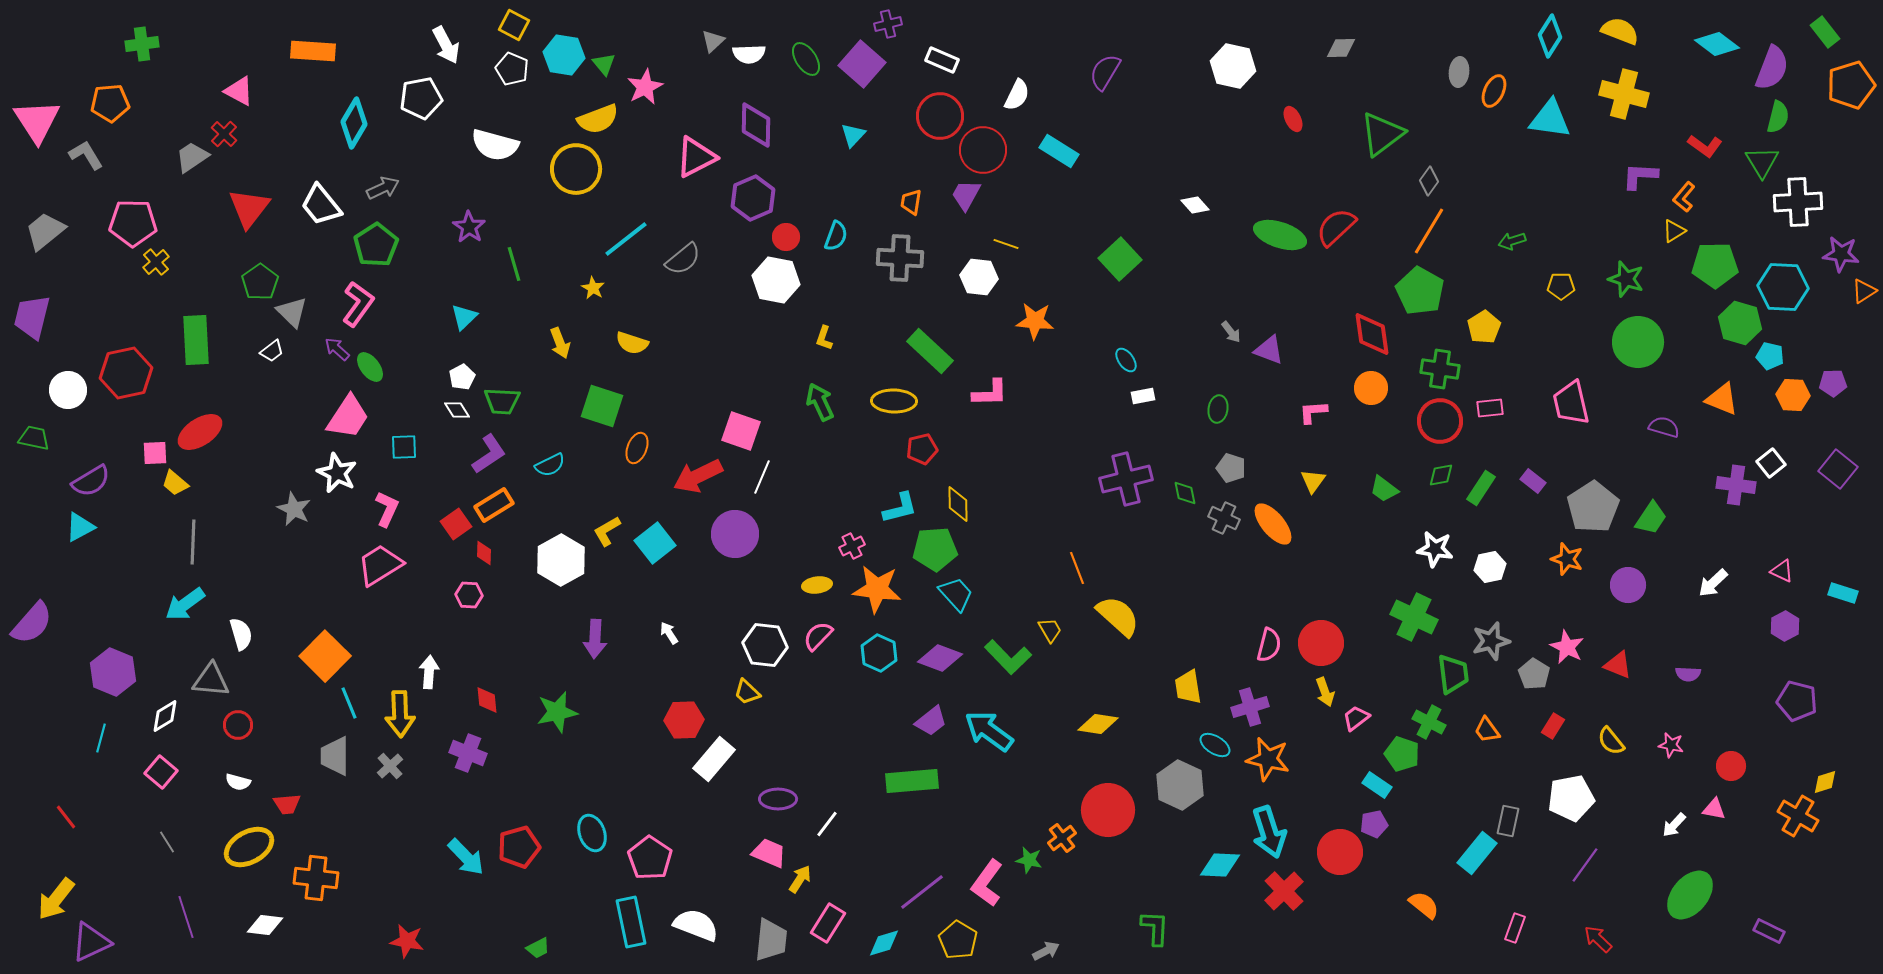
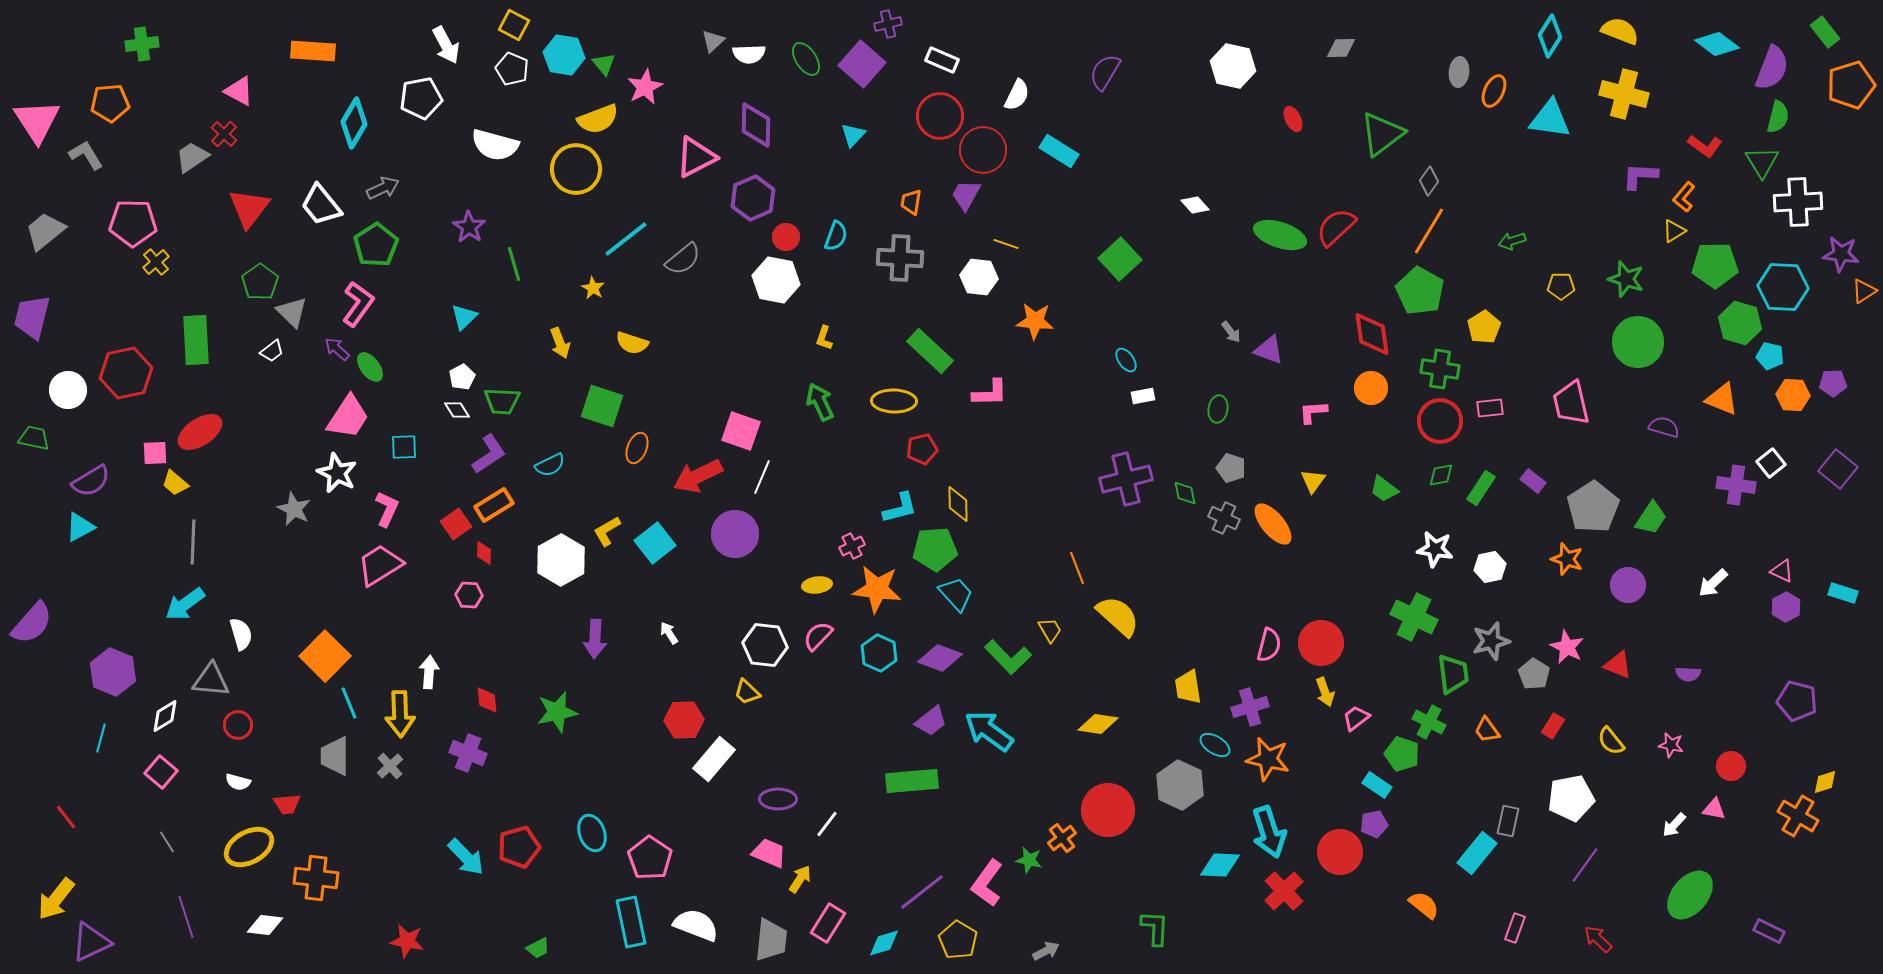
purple hexagon at (1785, 626): moved 1 px right, 19 px up
